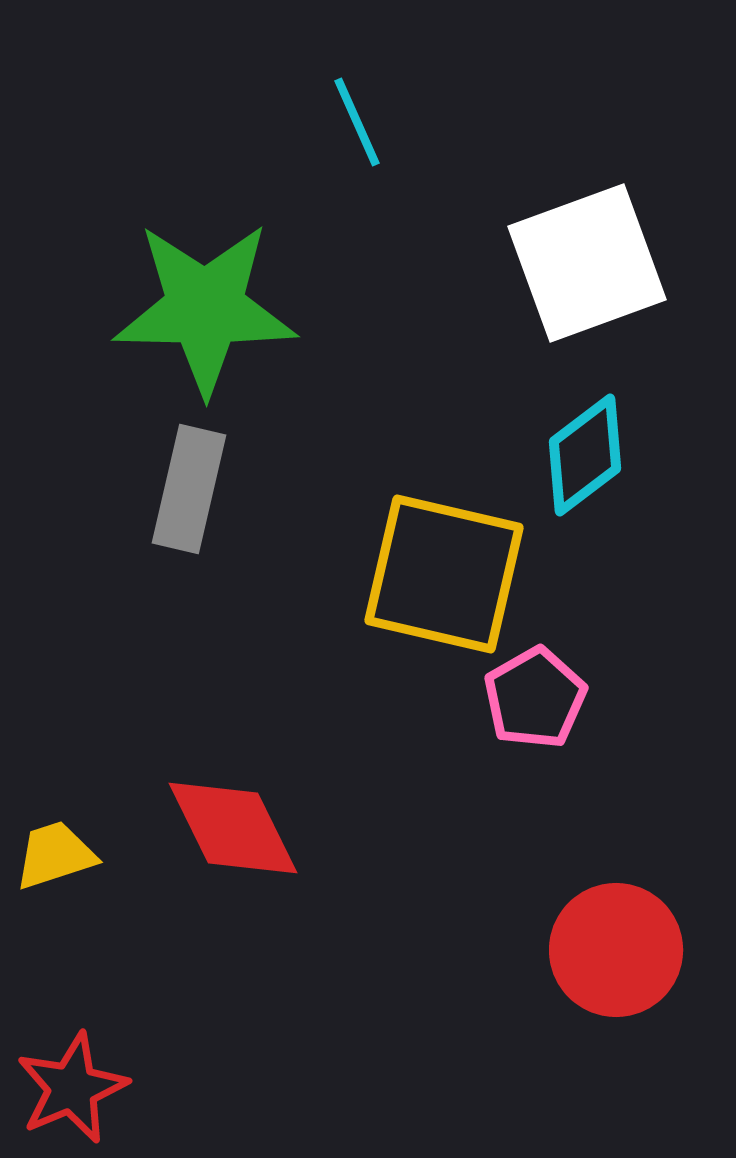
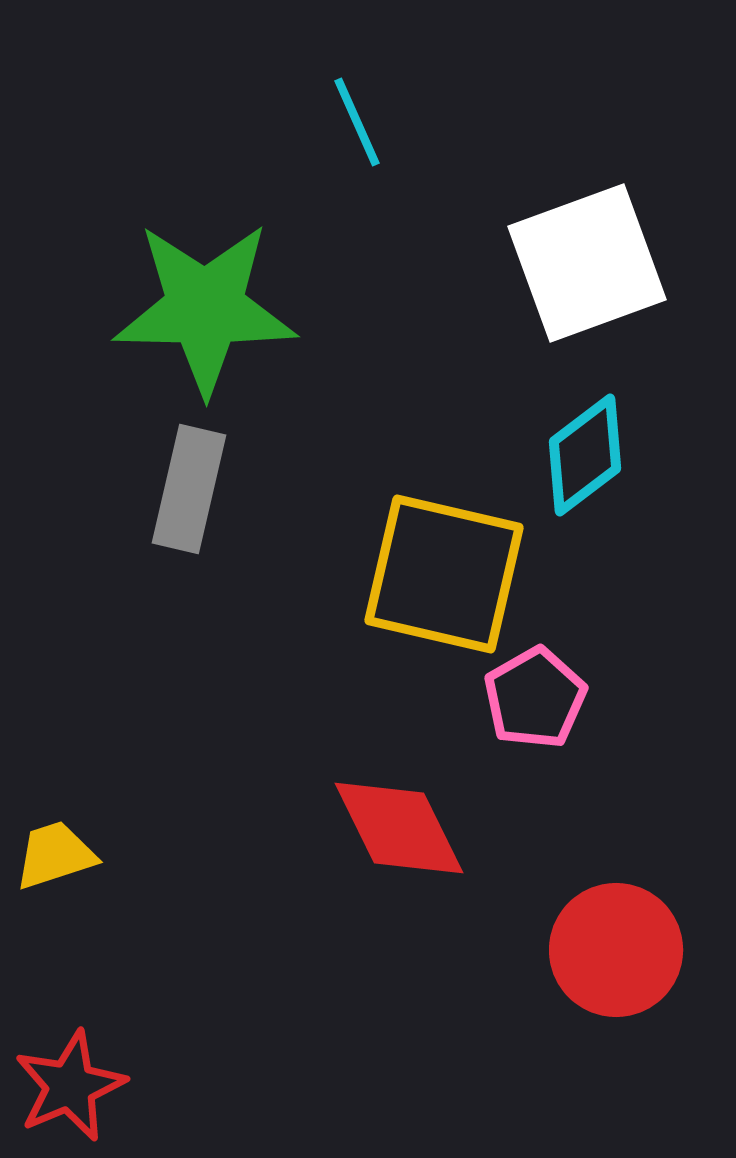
red diamond: moved 166 px right
red star: moved 2 px left, 2 px up
